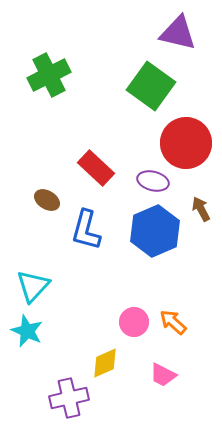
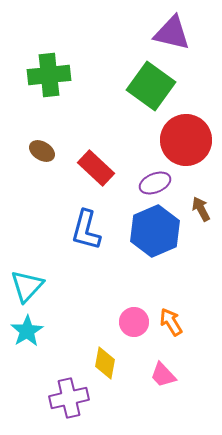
purple triangle: moved 6 px left
green cross: rotated 21 degrees clockwise
red circle: moved 3 px up
purple ellipse: moved 2 px right, 2 px down; rotated 36 degrees counterclockwise
brown ellipse: moved 5 px left, 49 px up
cyan triangle: moved 6 px left
orange arrow: moved 2 px left; rotated 16 degrees clockwise
cyan star: rotated 16 degrees clockwise
yellow diamond: rotated 56 degrees counterclockwise
pink trapezoid: rotated 20 degrees clockwise
